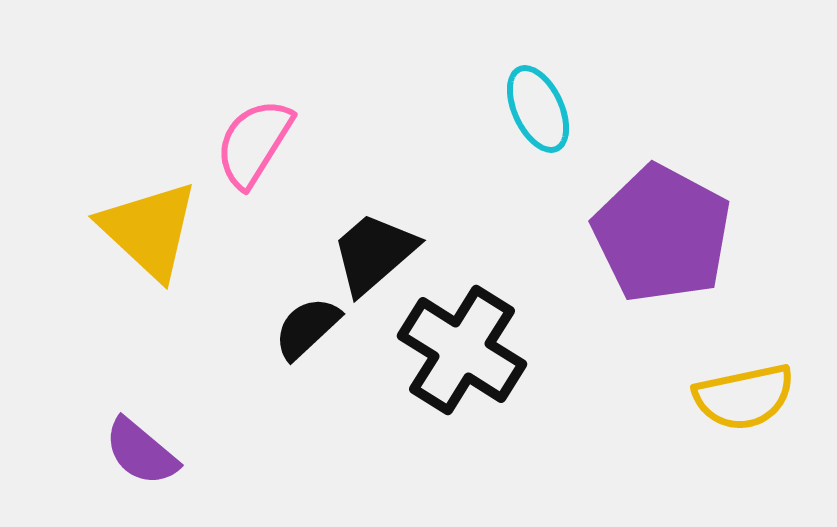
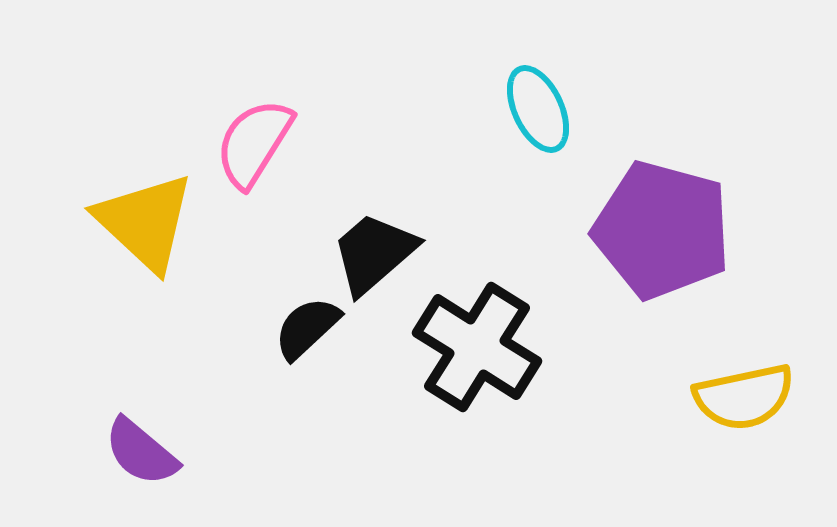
yellow triangle: moved 4 px left, 8 px up
purple pentagon: moved 4 px up; rotated 13 degrees counterclockwise
black cross: moved 15 px right, 3 px up
